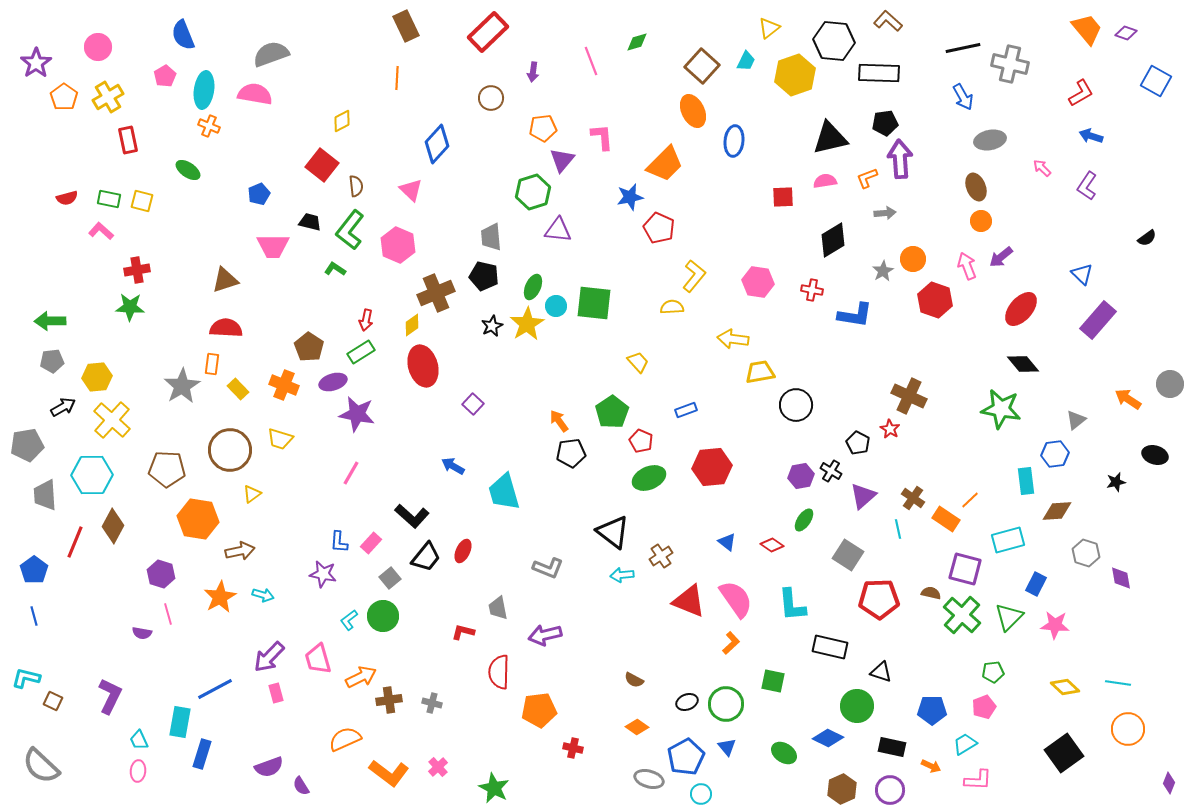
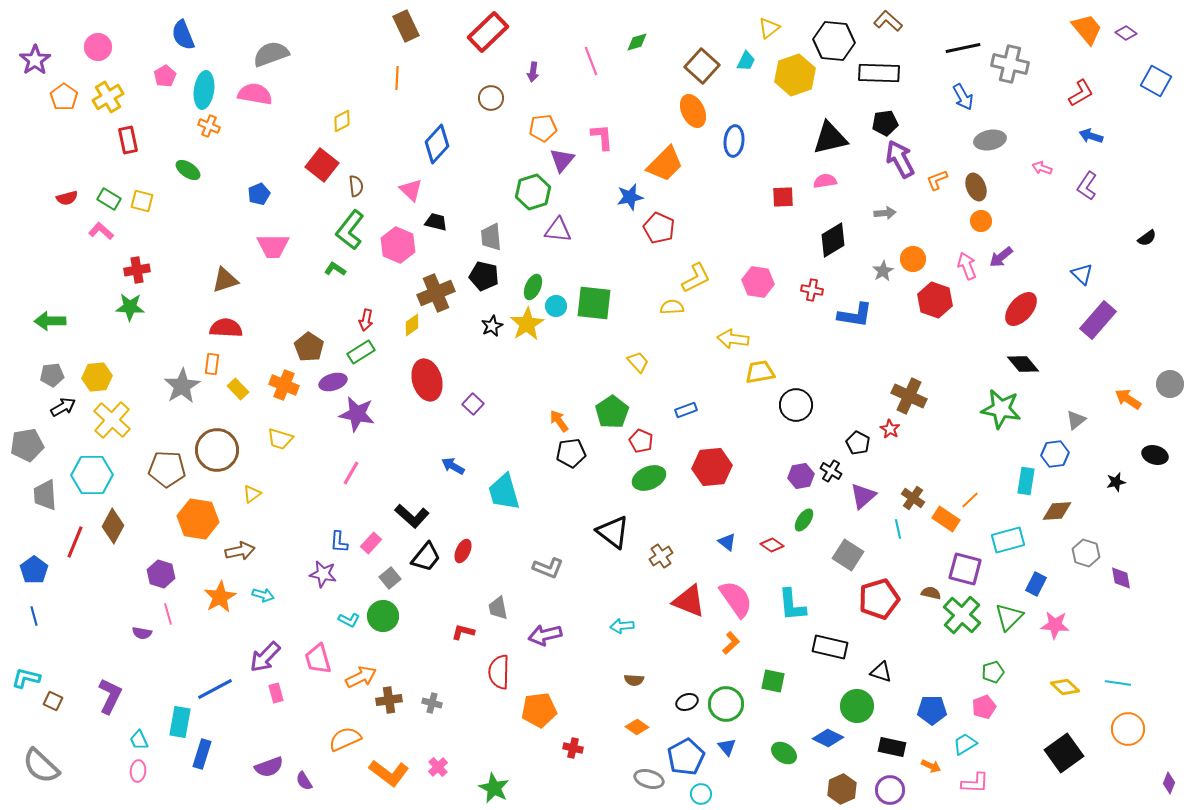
purple diamond at (1126, 33): rotated 15 degrees clockwise
purple star at (36, 63): moved 1 px left, 3 px up
purple arrow at (900, 159): rotated 24 degrees counterclockwise
pink arrow at (1042, 168): rotated 24 degrees counterclockwise
orange L-shape at (867, 178): moved 70 px right, 2 px down
green rectangle at (109, 199): rotated 20 degrees clockwise
black trapezoid at (310, 222): moved 126 px right
yellow L-shape at (694, 276): moved 2 px right, 2 px down; rotated 24 degrees clockwise
gray pentagon at (52, 361): moved 14 px down
red ellipse at (423, 366): moved 4 px right, 14 px down
brown circle at (230, 450): moved 13 px left
cyan rectangle at (1026, 481): rotated 16 degrees clockwise
cyan arrow at (622, 575): moved 51 px down
red pentagon at (879, 599): rotated 15 degrees counterclockwise
cyan L-shape at (349, 620): rotated 115 degrees counterclockwise
purple arrow at (269, 657): moved 4 px left
green pentagon at (993, 672): rotated 10 degrees counterclockwise
brown semicircle at (634, 680): rotated 24 degrees counterclockwise
pink L-shape at (978, 780): moved 3 px left, 3 px down
purple semicircle at (301, 786): moved 3 px right, 5 px up
